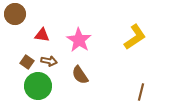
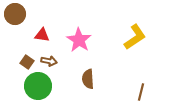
brown semicircle: moved 8 px right, 4 px down; rotated 30 degrees clockwise
